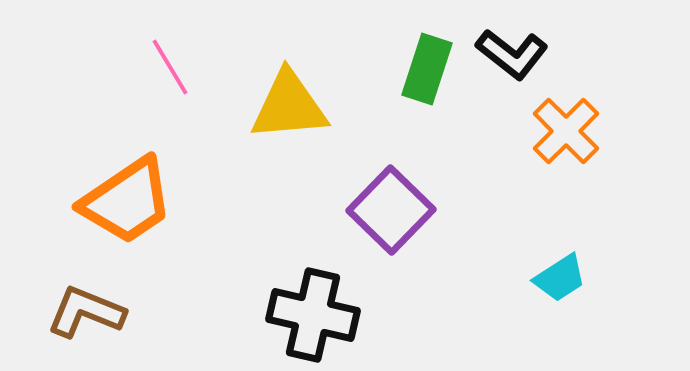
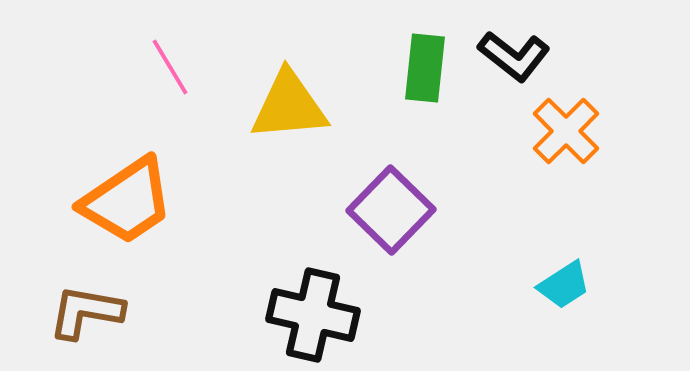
black L-shape: moved 2 px right, 2 px down
green rectangle: moved 2 px left, 1 px up; rotated 12 degrees counterclockwise
cyan trapezoid: moved 4 px right, 7 px down
brown L-shape: rotated 12 degrees counterclockwise
